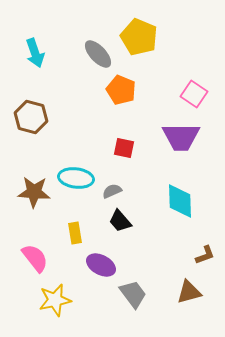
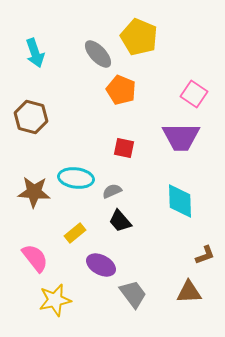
yellow rectangle: rotated 60 degrees clockwise
brown triangle: rotated 12 degrees clockwise
